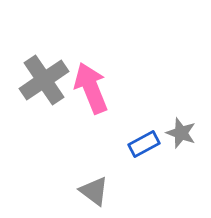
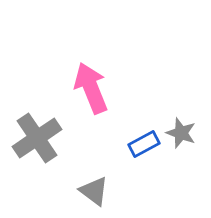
gray cross: moved 7 px left, 58 px down
